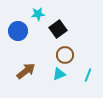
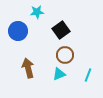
cyan star: moved 1 px left, 2 px up
black square: moved 3 px right, 1 px down
brown arrow: moved 2 px right, 3 px up; rotated 66 degrees counterclockwise
